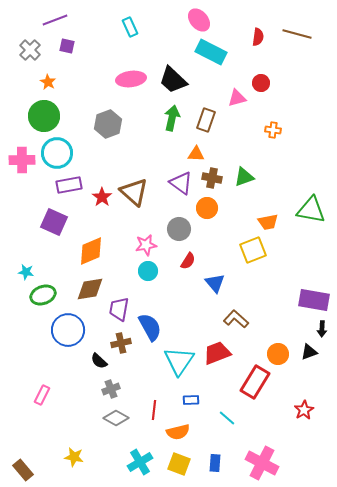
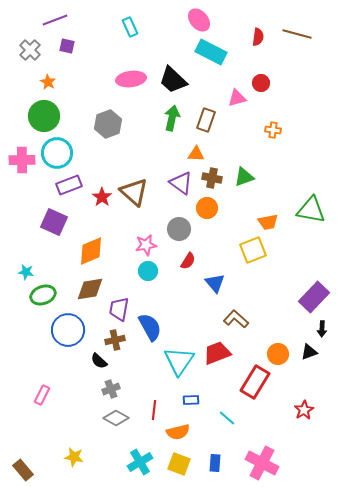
purple rectangle at (69, 185): rotated 10 degrees counterclockwise
purple rectangle at (314, 300): moved 3 px up; rotated 56 degrees counterclockwise
brown cross at (121, 343): moved 6 px left, 3 px up
